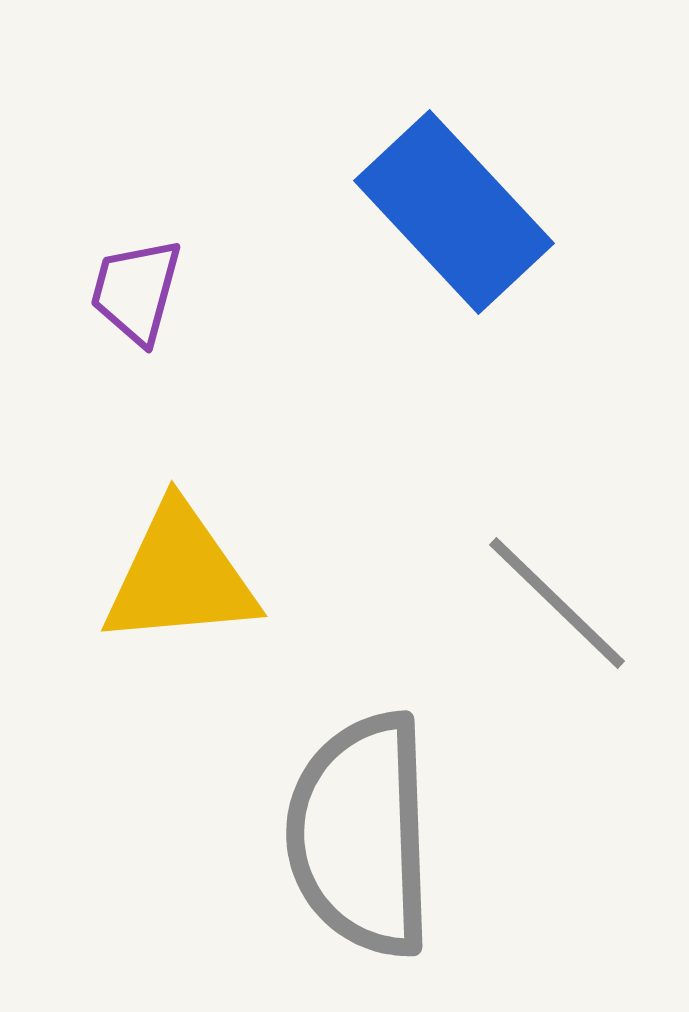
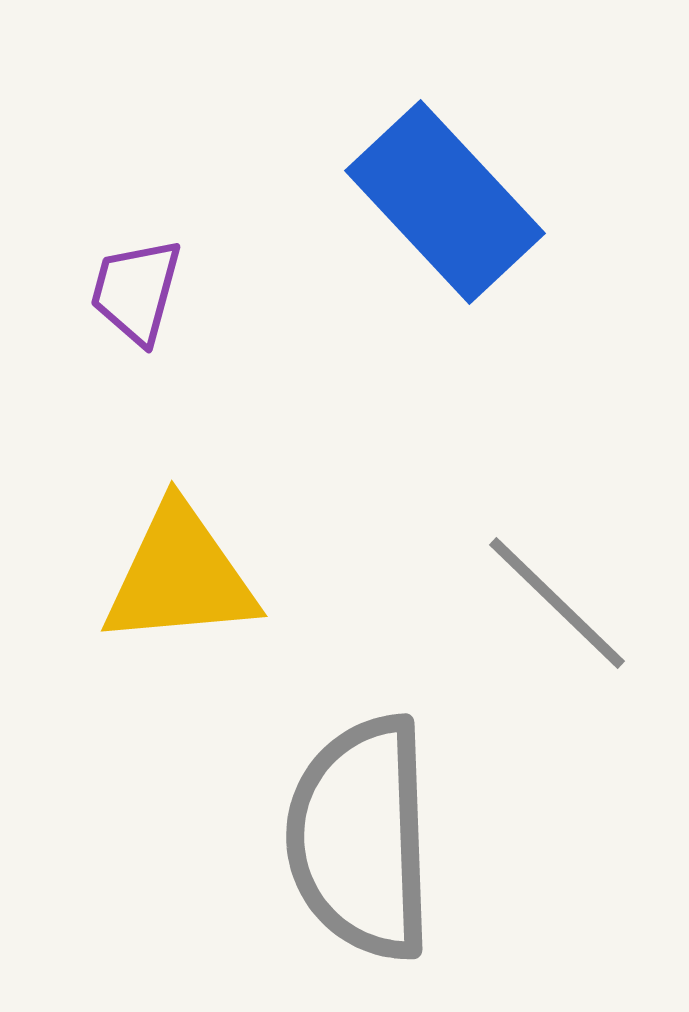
blue rectangle: moved 9 px left, 10 px up
gray semicircle: moved 3 px down
